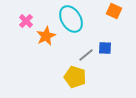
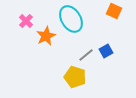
blue square: moved 1 px right, 3 px down; rotated 32 degrees counterclockwise
